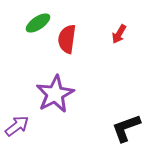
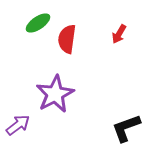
purple arrow: moved 1 px right, 1 px up
